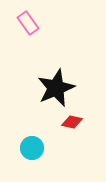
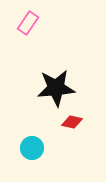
pink rectangle: rotated 70 degrees clockwise
black star: rotated 18 degrees clockwise
